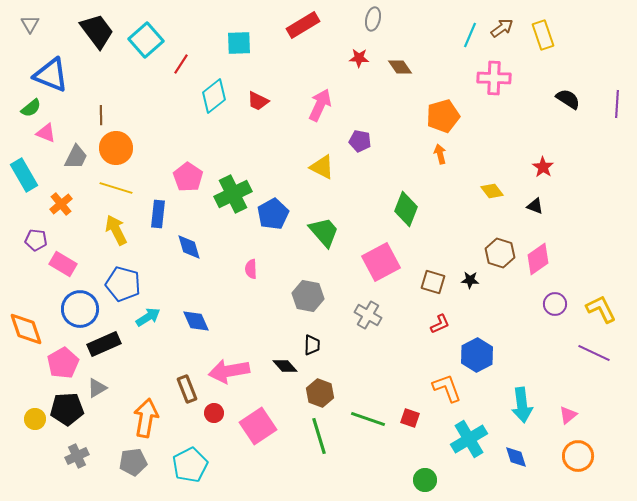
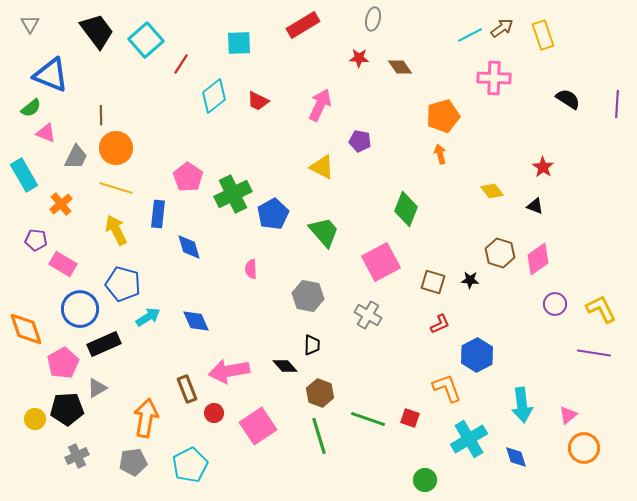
cyan line at (470, 35): rotated 40 degrees clockwise
purple line at (594, 353): rotated 16 degrees counterclockwise
orange circle at (578, 456): moved 6 px right, 8 px up
